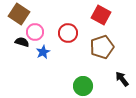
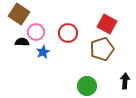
red square: moved 6 px right, 9 px down
pink circle: moved 1 px right
black semicircle: rotated 16 degrees counterclockwise
brown pentagon: moved 2 px down
black arrow: moved 3 px right, 2 px down; rotated 42 degrees clockwise
green circle: moved 4 px right
